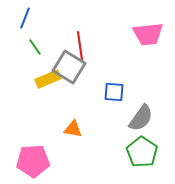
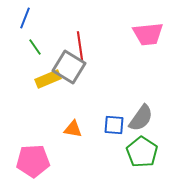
blue square: moved 33 px down
